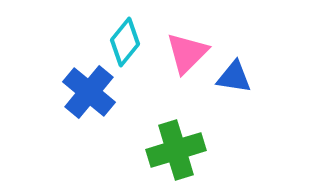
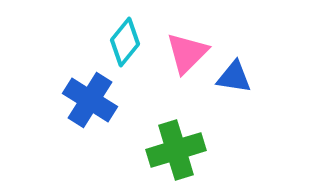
blue cross: moved 1 px right, 8 px down; rotated 8 degrees counterclockwise
